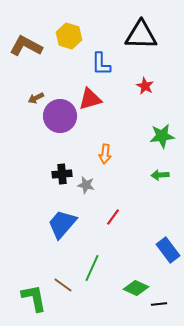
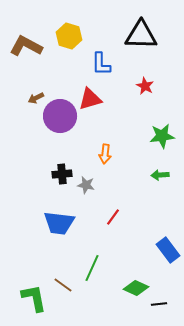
blue trapezoid: moved 3 px left, 1 px up; rotated 124 degrees counterclockwise
